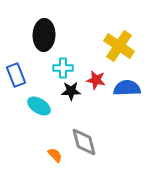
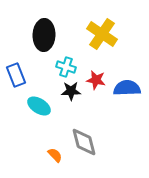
yellow cross: moved 17 px left, 12 px up
cyan cross: moved 3 px right, 1 px up; rotated 18 degrees clockwise
